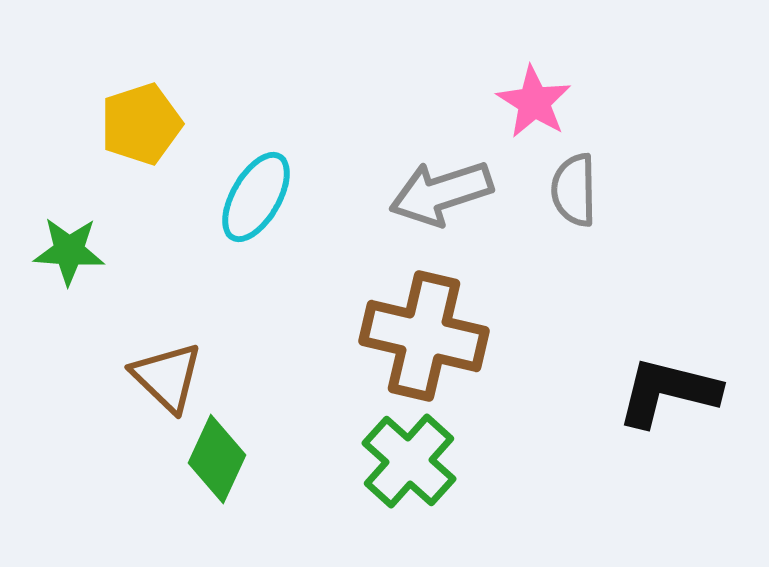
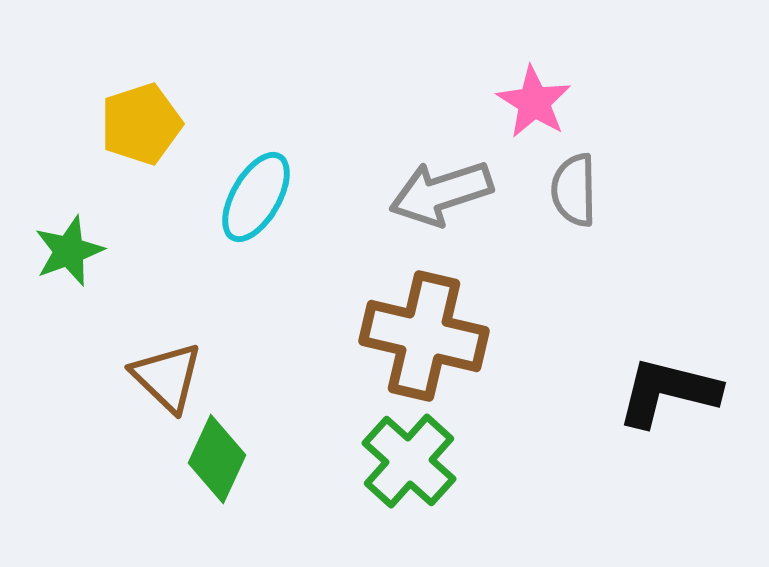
green star: rotated 24 degrees counterclockwise
